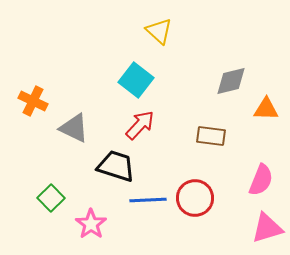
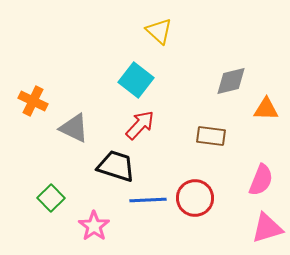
pink star: moved 3 px right, 2 px down
